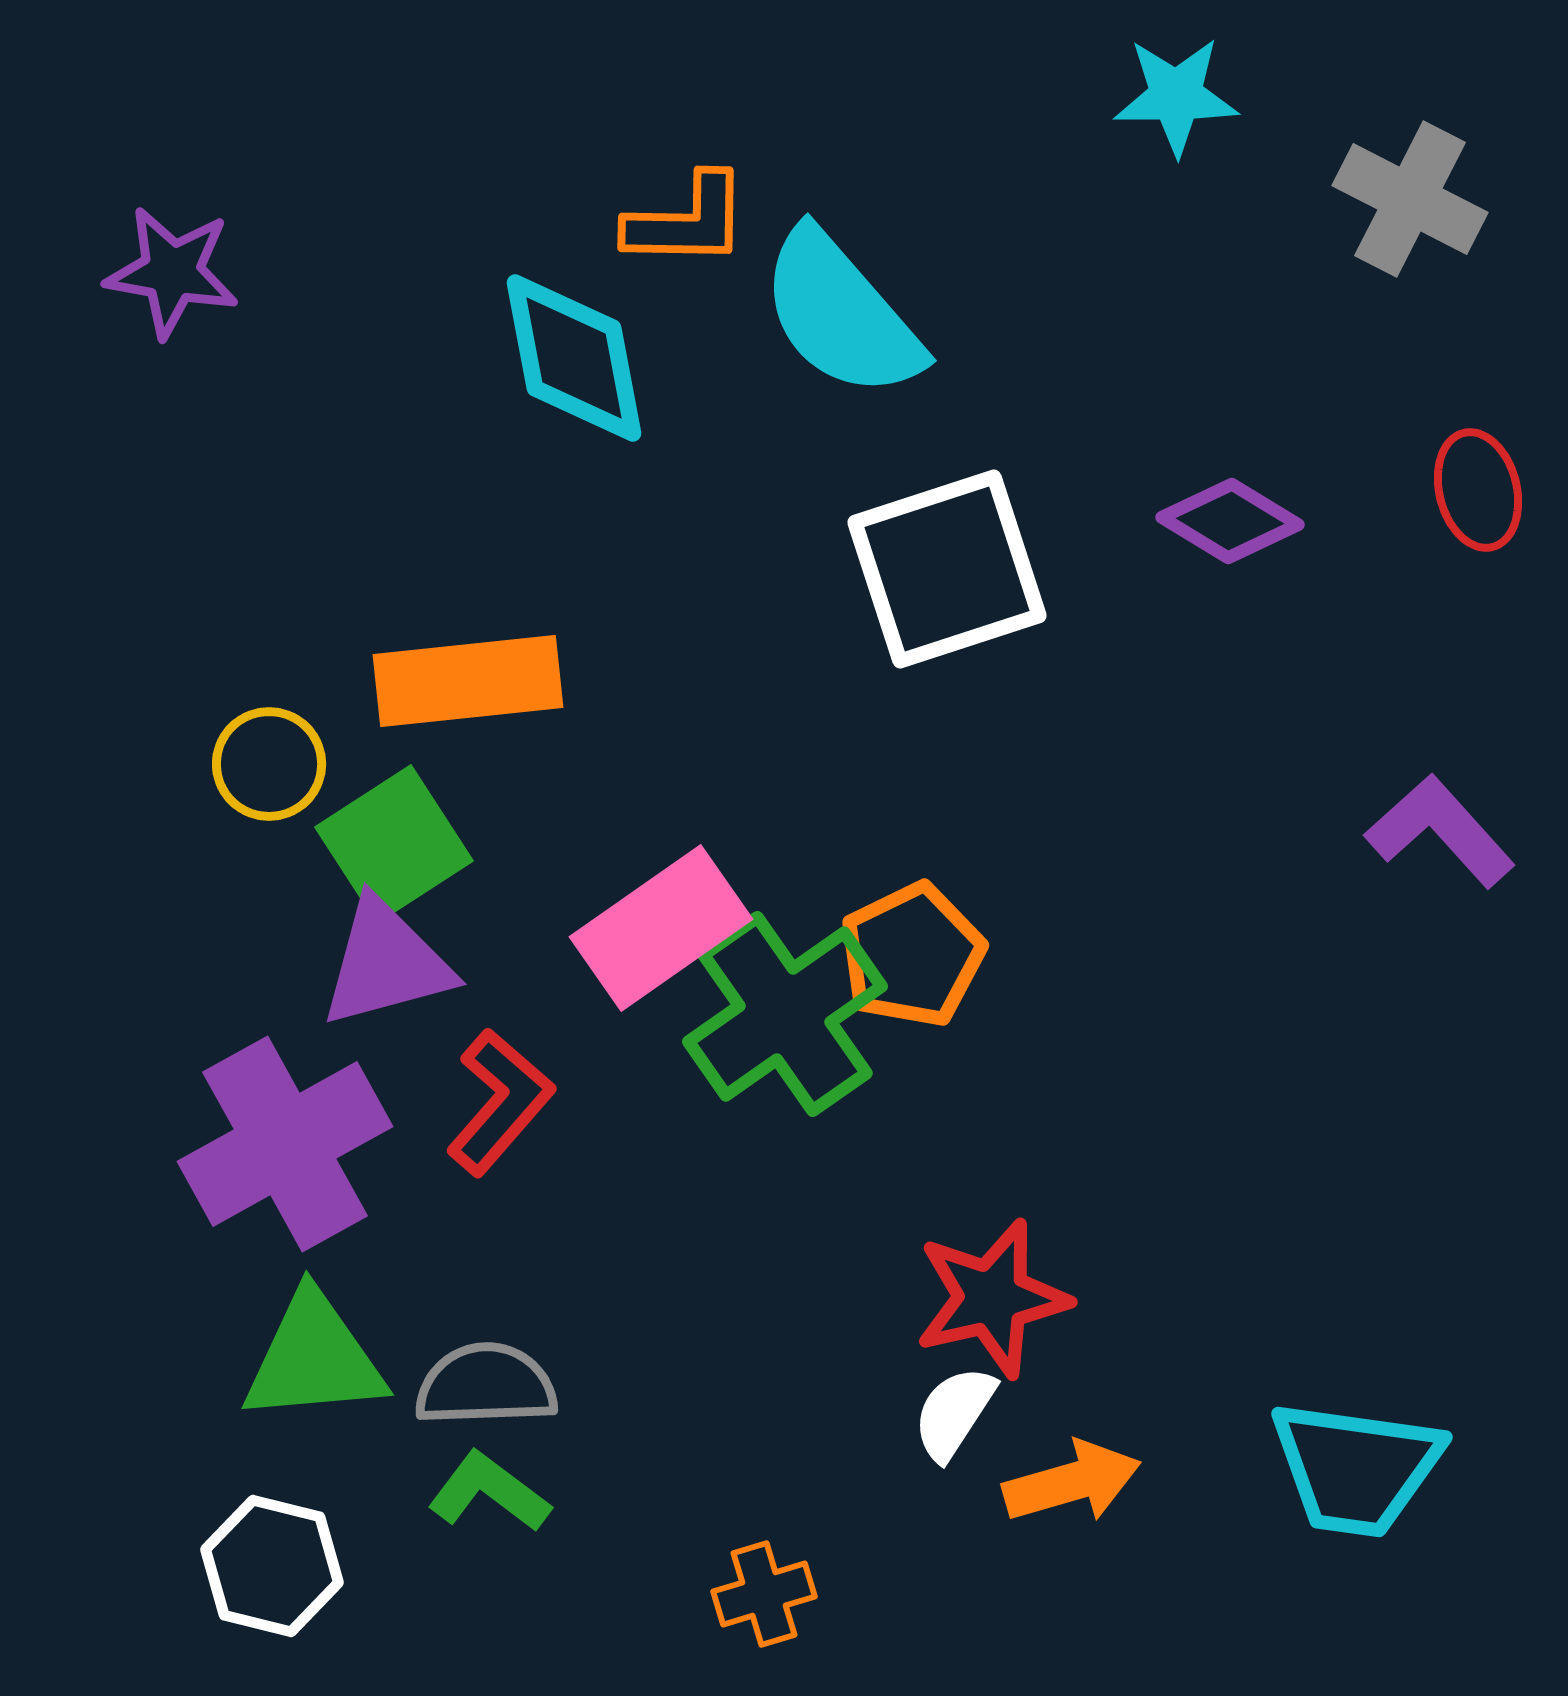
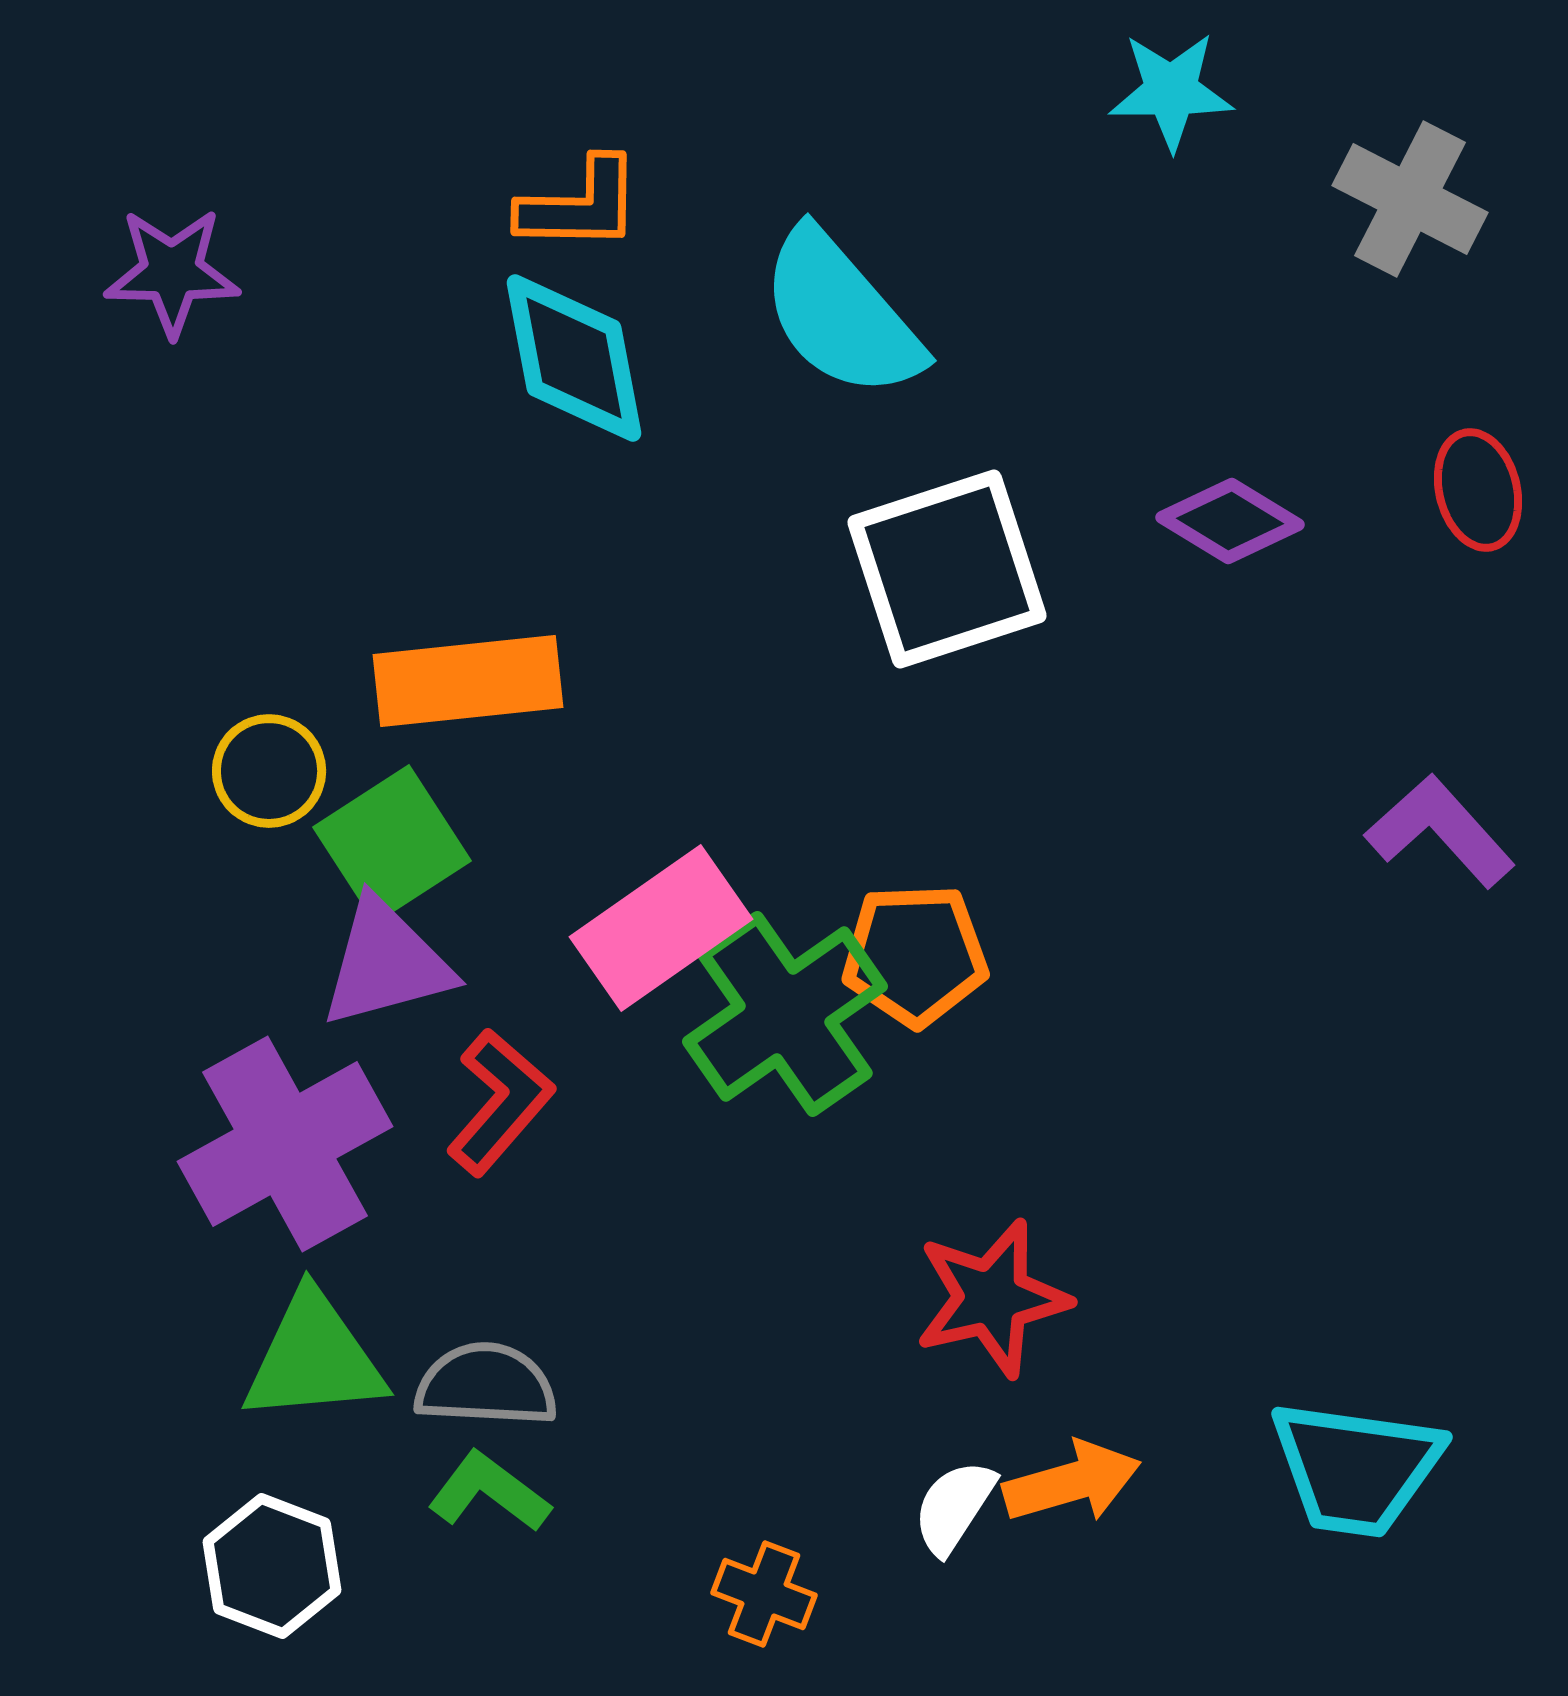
cyan star: moved 5 px left, 5 px up
orange L-shape: moved 107 px left, 16 px up
purple star: rotated 9 degrees counterclockwise
yellow circle: moved 7 px down
green square: moved 2 px left
orange pentagon: moved 3 px right; rotated 24 degrees clockwise
gray semicircle: rotated 5 degrees clockwise
white semicircle: moved 94 px down
white hexagon: rotated 7 degrees clockwise
orange cross: rotated 38 degrees clockwise
